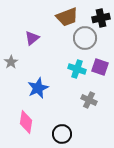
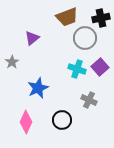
gray star: moved 1 px right
purple square: rotated 30 degrees clockwise
pink diamond: rotated 15 degrees clockwise
black circle: moved 14 px up
